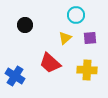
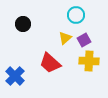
black circle: moved 2 px left, 1 px up
purple square: moved 6 px left, 2 px down; rotated 24 degrees counterclockwise
yellow cross: moved 2 px right, 9 px up
blue cross: rotated 12 degrees clockwise
